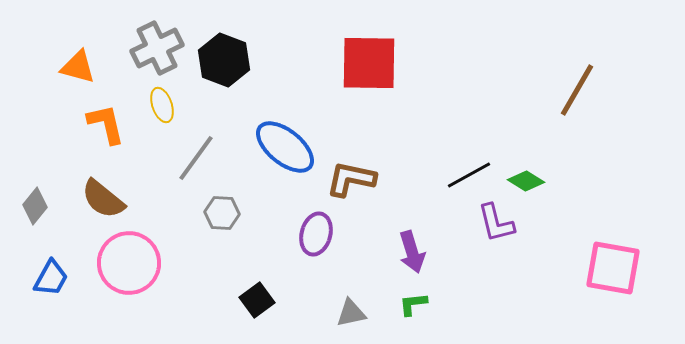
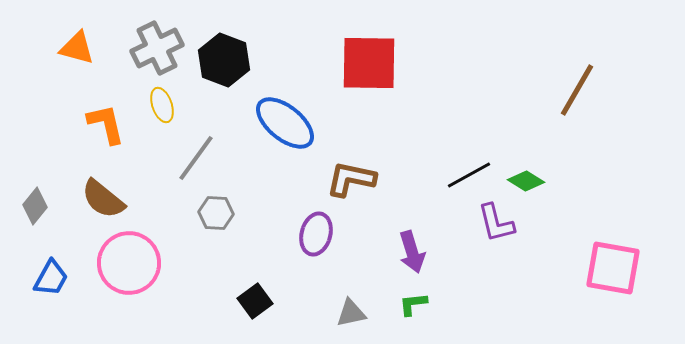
orange triangle: moved 1 px left, 19 px up
blue ellipse: moved 24 px up
gray hexagon: moved 6 px left
black square: moved 2 px left, 1 px down
